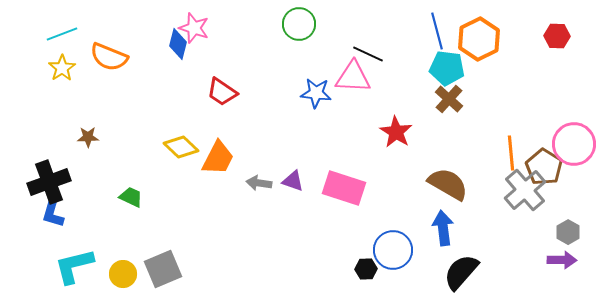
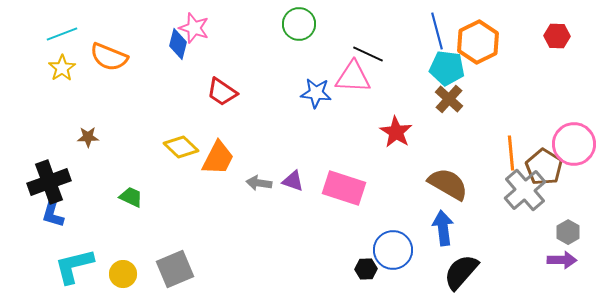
orange hexagon: moved 1 px left, 3 px down
gray square: moved 12 px right
